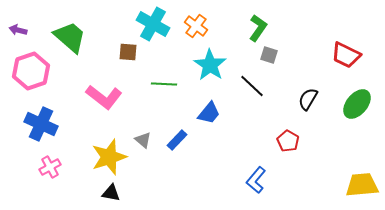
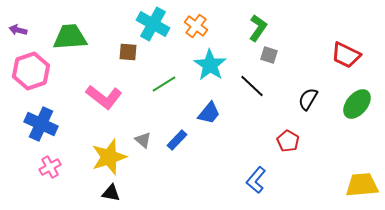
green trapezoid: rotated 45 degrees counterclockwise
green line: rotated 35 degrees counterclockwise
